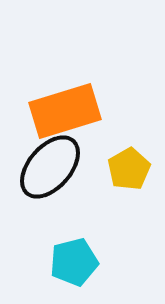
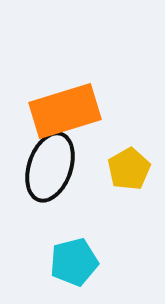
black ellipse: rotated 22 degrees counterclockwise
